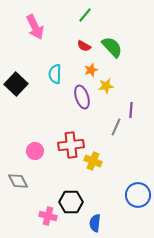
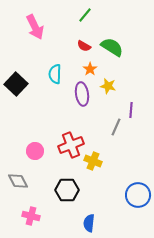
green semicircle: rotated 15 degrees counterclockwise
orange star: moved 1 px left, 1 px up; rotated 16 degrees counterclockwise
yellow star: moved 2 px right; rotated 21 degrees clockwise
purple ellipse: moved 3 px up; rotated 10 degrees clockwise
red cross: rotated 15 degrees counterclockwise
black hexagon: moved 4 px left, 12 px up
pink cross: moved 17 px left
blue semicircle: moved 6 px left
